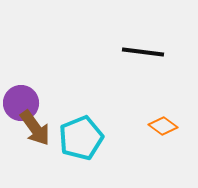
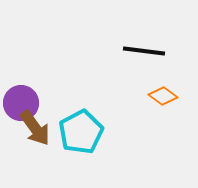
black line: moved 1 px right, 1 px up
orange diamond: moved 30 px up
cyan pentagon: moved 6 px up; rotated 6 degrees counterclockwise
